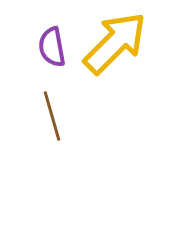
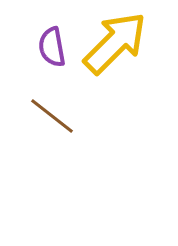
brown line: rotated 36 degrees counterclockwise
